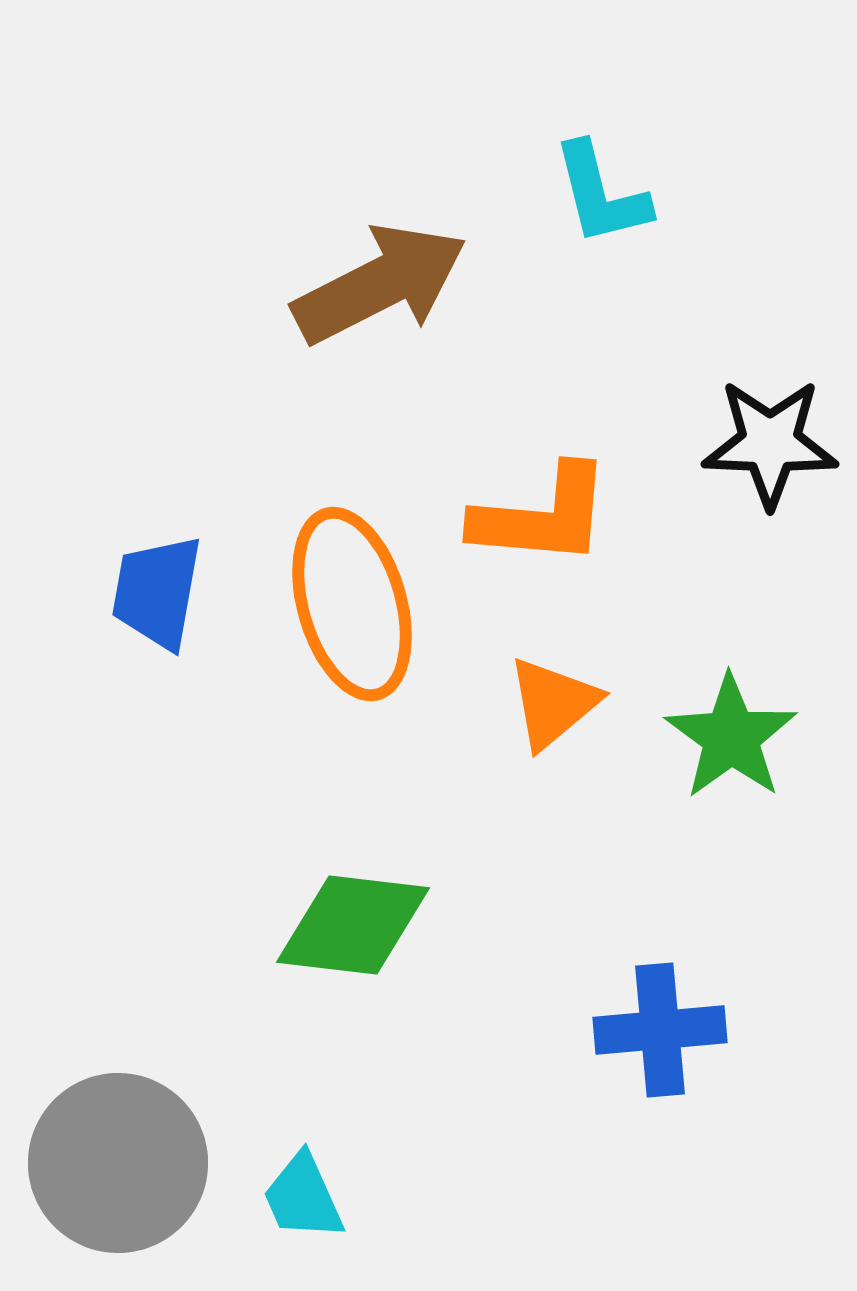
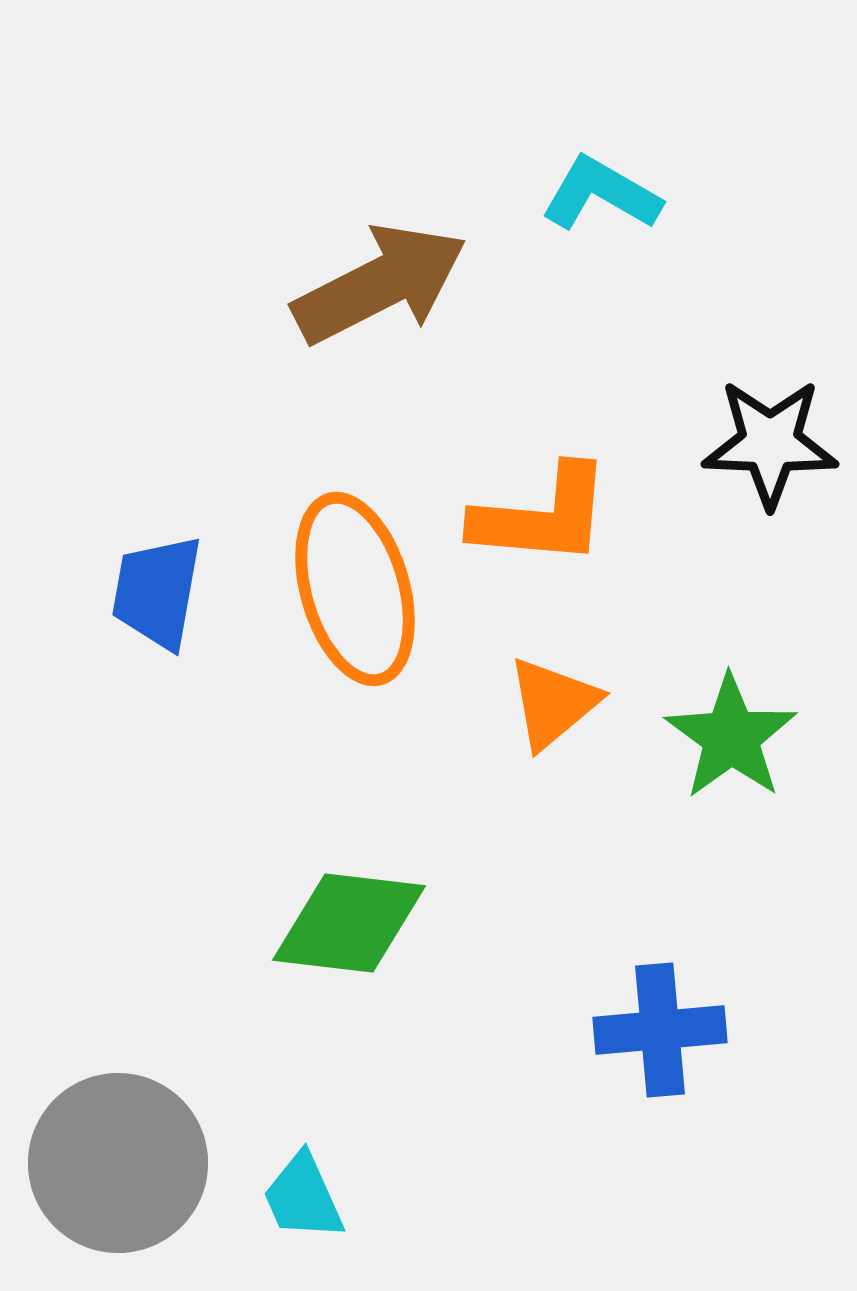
cyan L-shape: rotated 134 degrees clockwise
orange ellipse: moved 3 px right, 15 px up
green diamond: moved 4 px left, 2 px up
